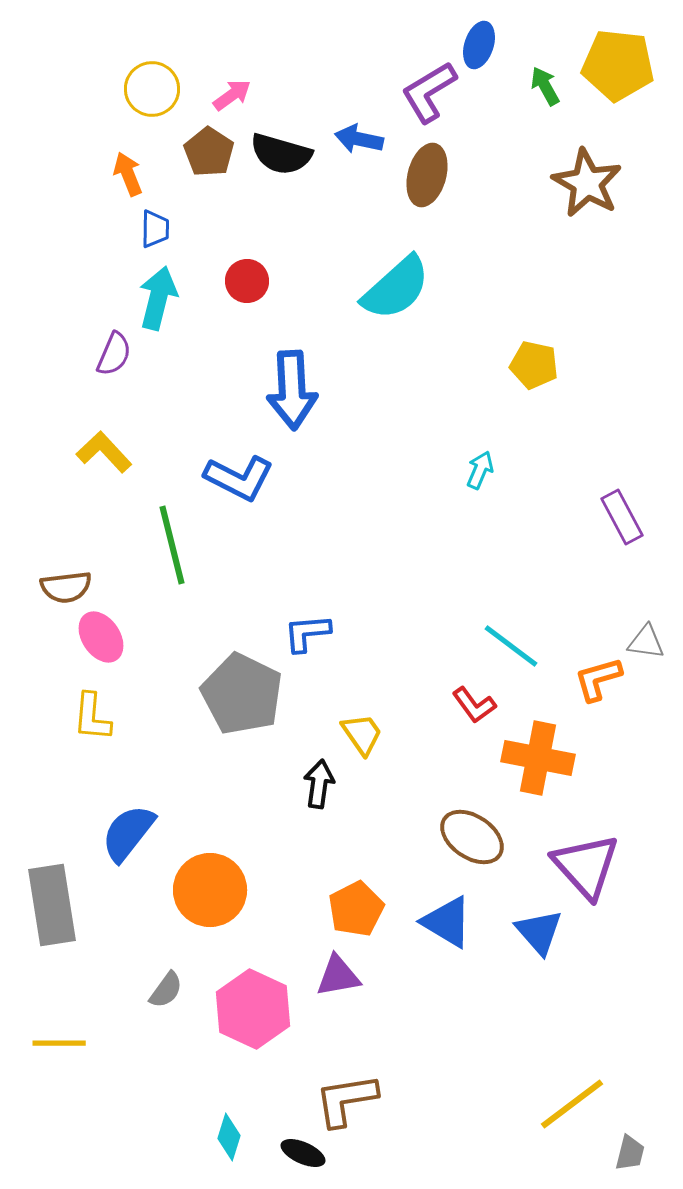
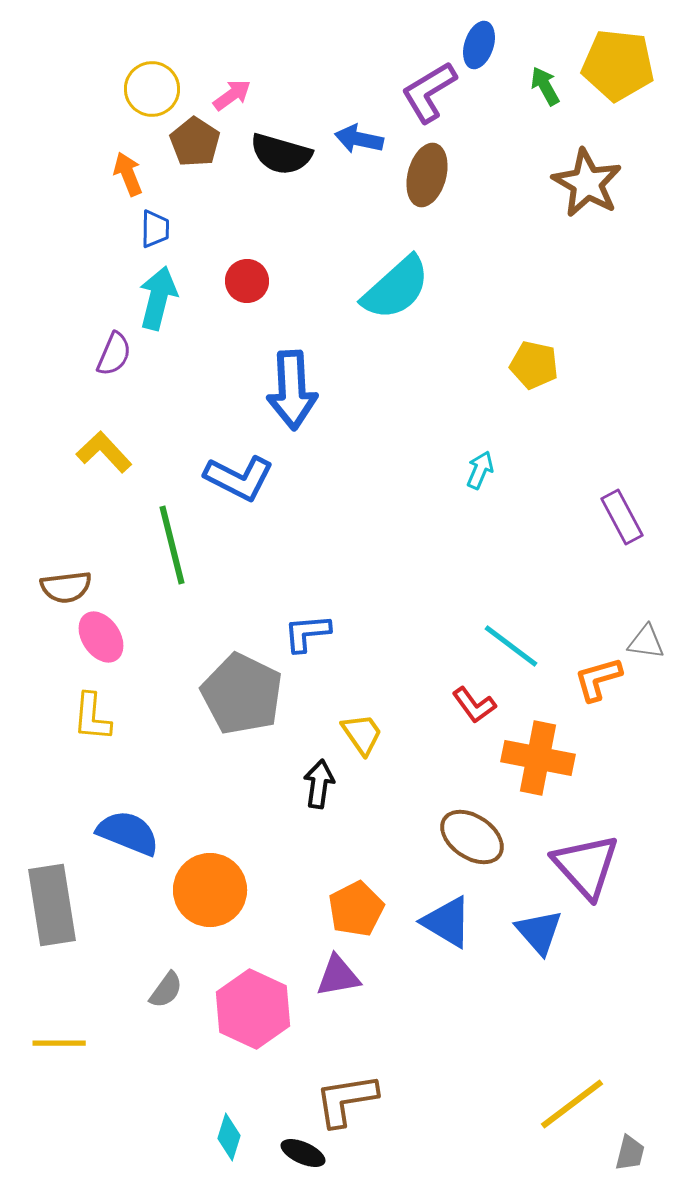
brown pentagon at (209, 152): moved 14 px left, 10 px up
blue semicircle at (128, 833): rotated 74 degrees clockwise
